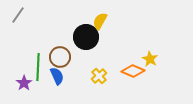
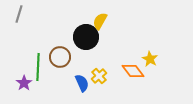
gray line: moved 1 px right, 1 px up; rotated 18 degrees counterclockwise
orange diamond: rotated 30 degrees clockwise
blue semicircle: moved 25 px right, 7 px down
